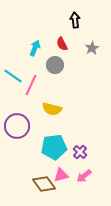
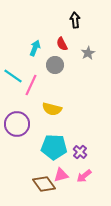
gray star: moved 4 px left, 5 px down
purple circle: moved 2 px up
cyan pentagon: rotated 10 degrees clockwise
